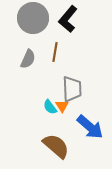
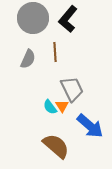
brown line: rotated 12 degrees counterclockwise
gray trapezoid: rotated 24 degrees counterclockwise
blue arrow: moved 1 px up
